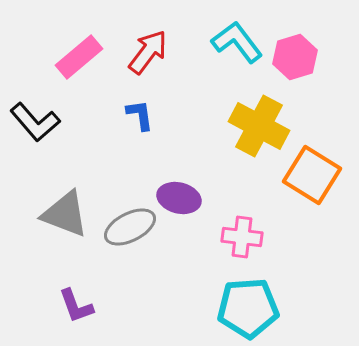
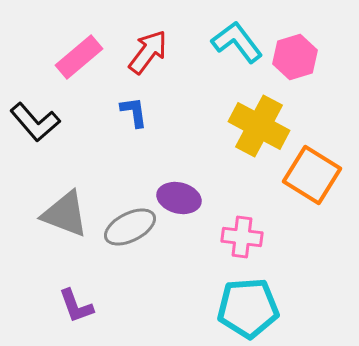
blue L-shape: moved 6 px left, 3 px up
